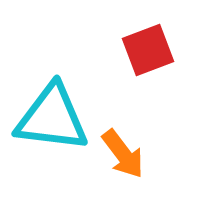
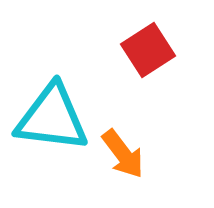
red square: rotated 12 degrees counterclockwise
